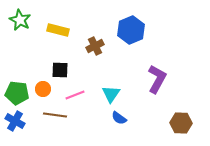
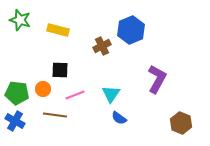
green star: rotated 10 degrees counterclockwise
brown cross: moved 7 px right
brown hexagon: rotated 20 degrees clockwise
